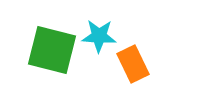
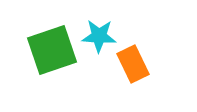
green square: rotated 33 degrees counterclockwise
